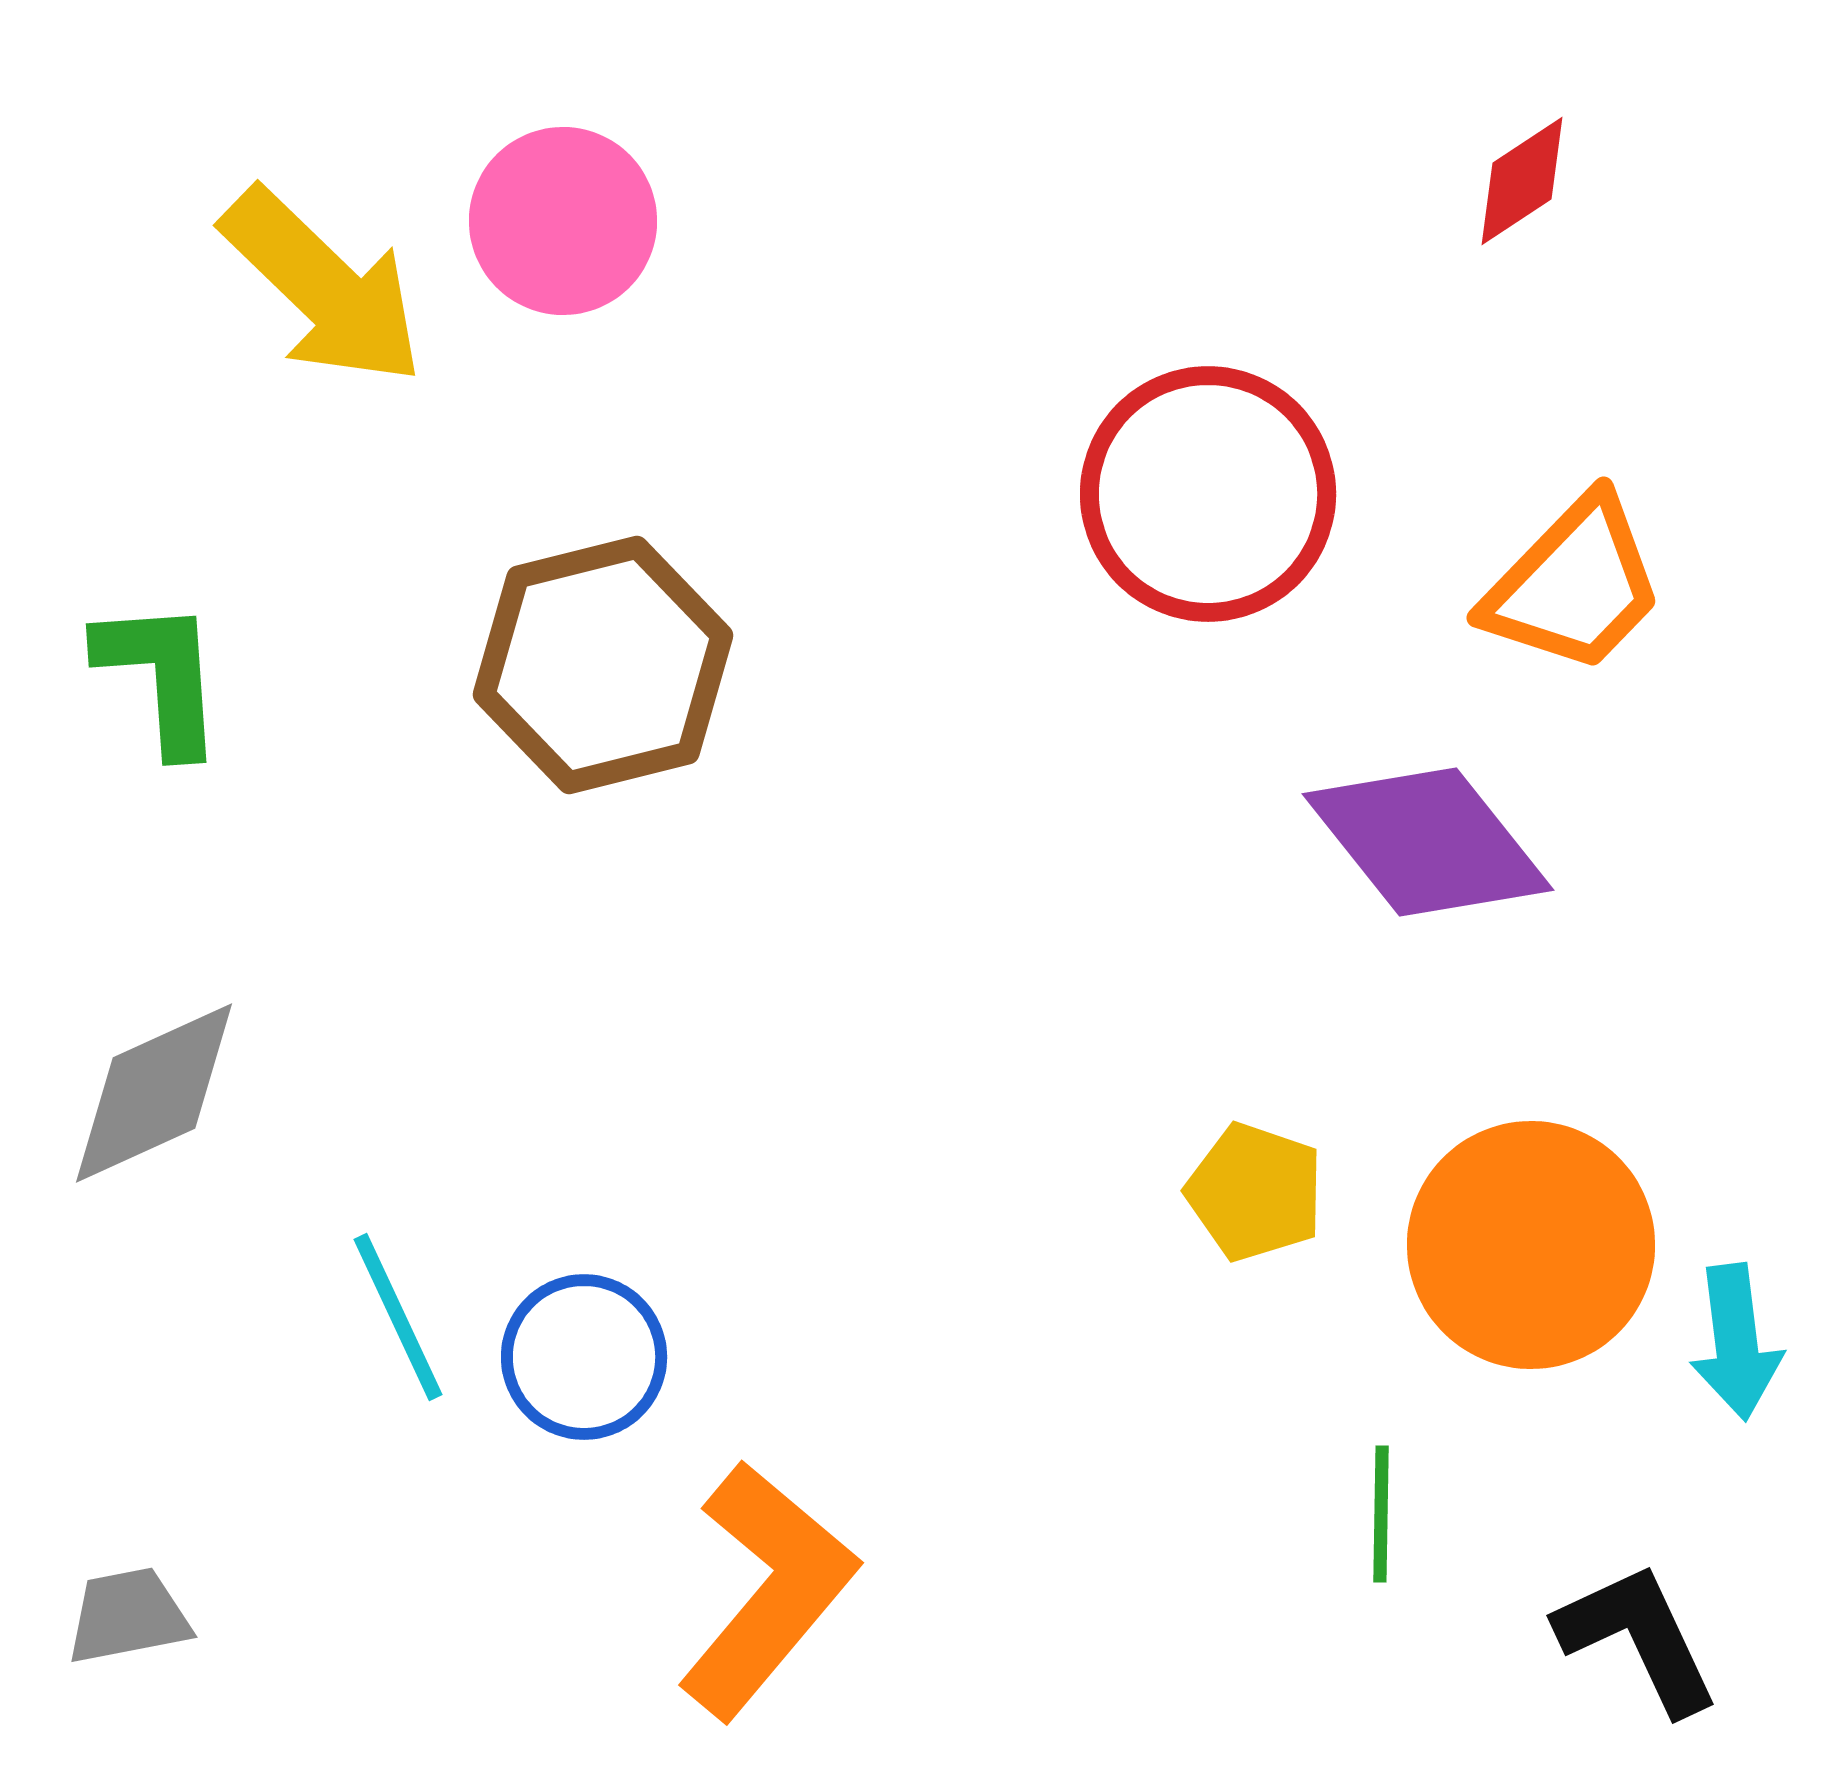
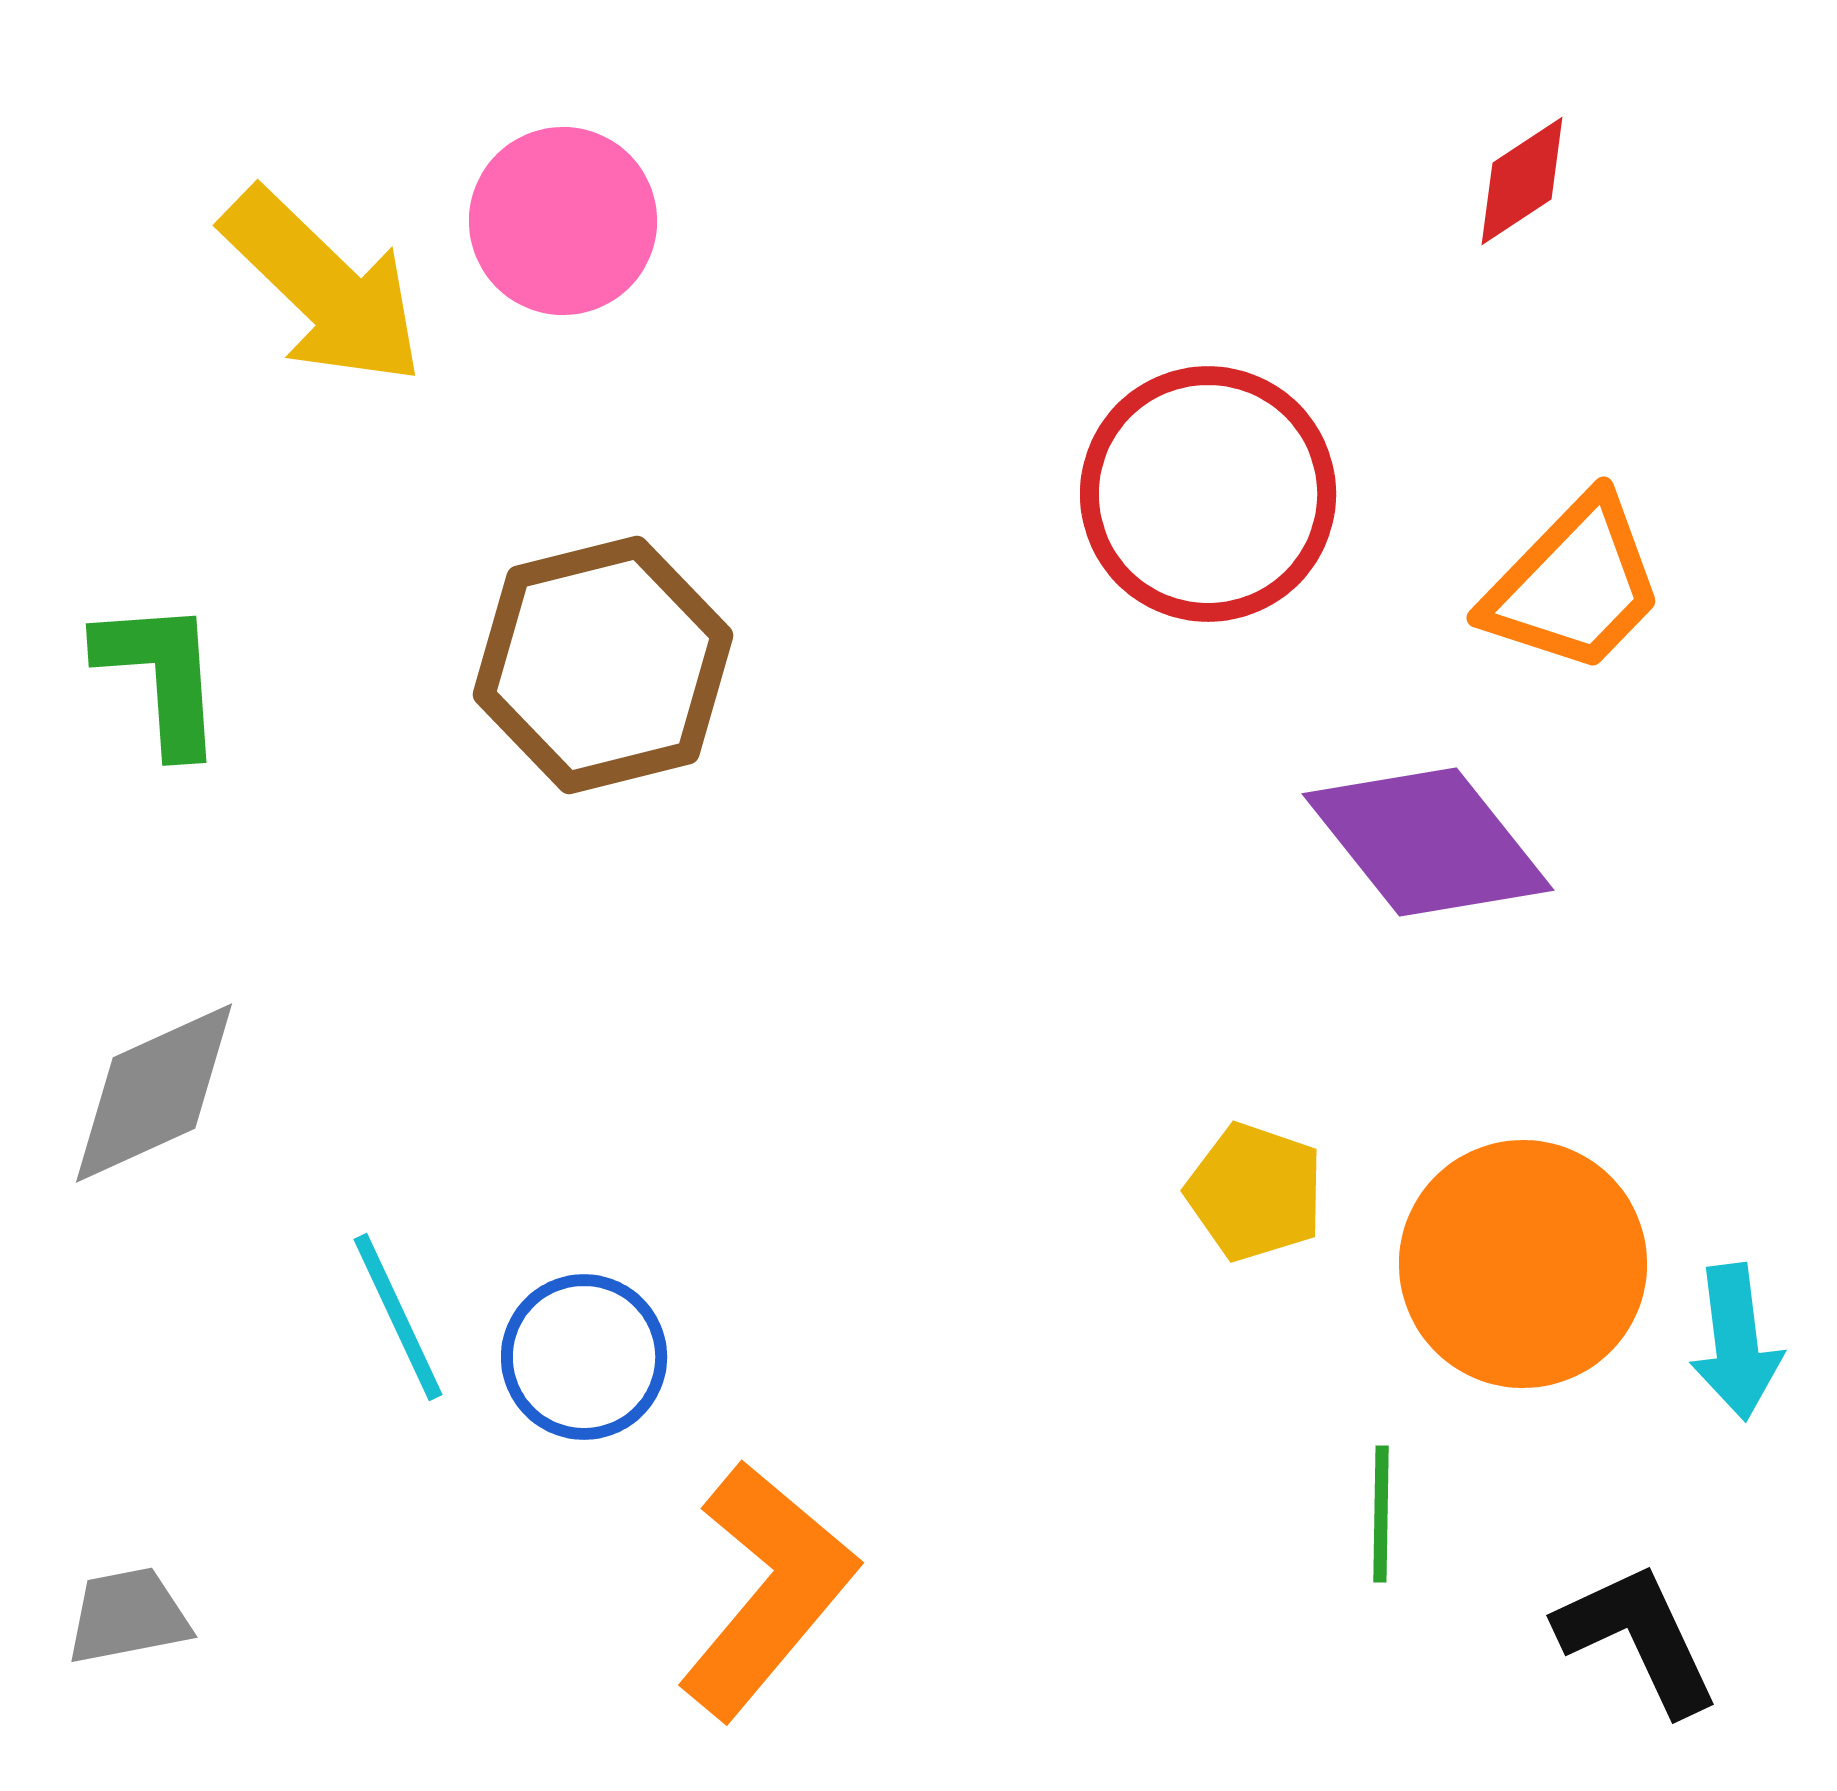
orange circle: moved 8 px left, 19 px down
